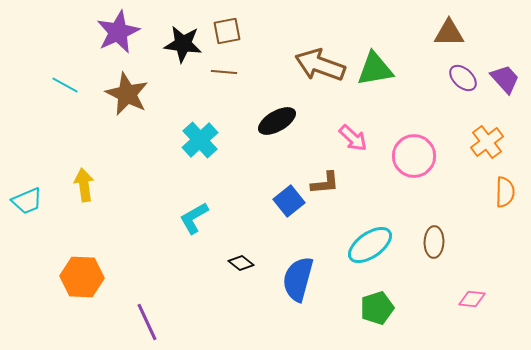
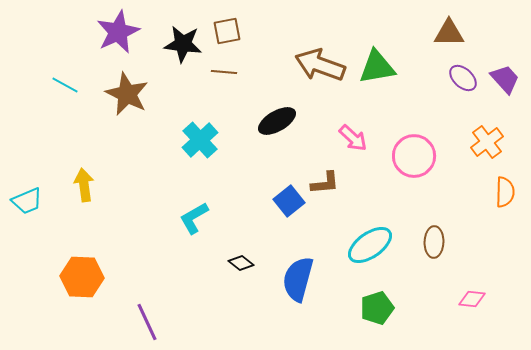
green triangle: moved 2 px right, 2 px up
